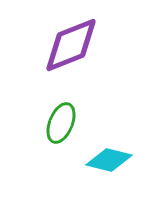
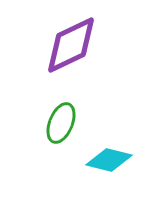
purple diamond: rotated 4 degrees counterclockwise
